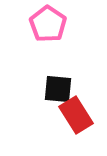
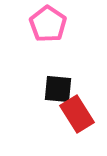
red rectangle: moved 1 px right, 1 px up
